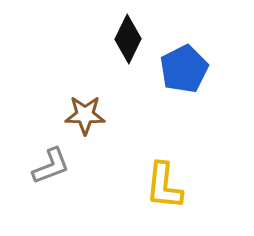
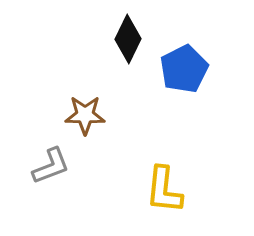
yellow L-shape: moved 4 px down
